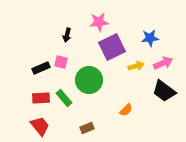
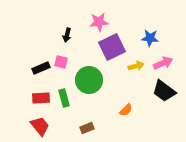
blue star: rotated 12 degrees clockwise
green rectangle: rotated 24 degrees clockwise
